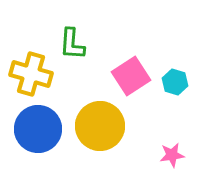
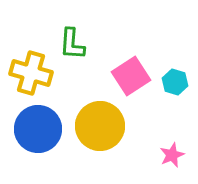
yellow cross: moved 1 px up
pink star: rotated 15 degrees counterclockwise
